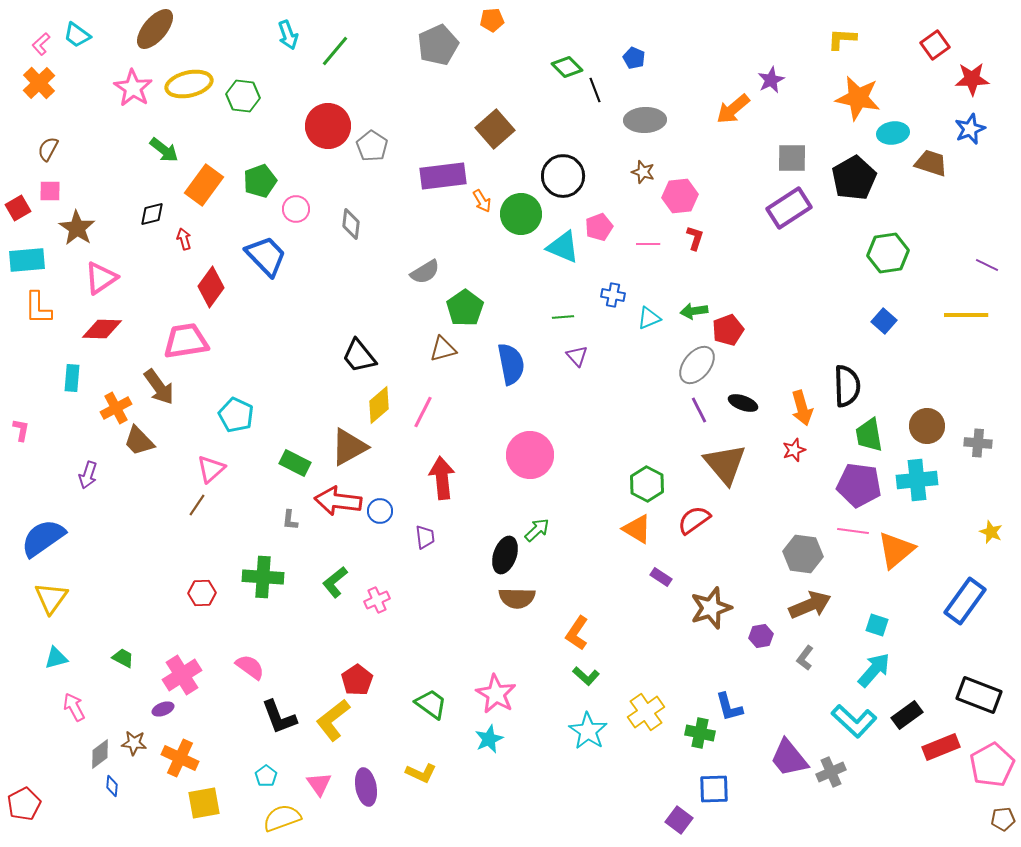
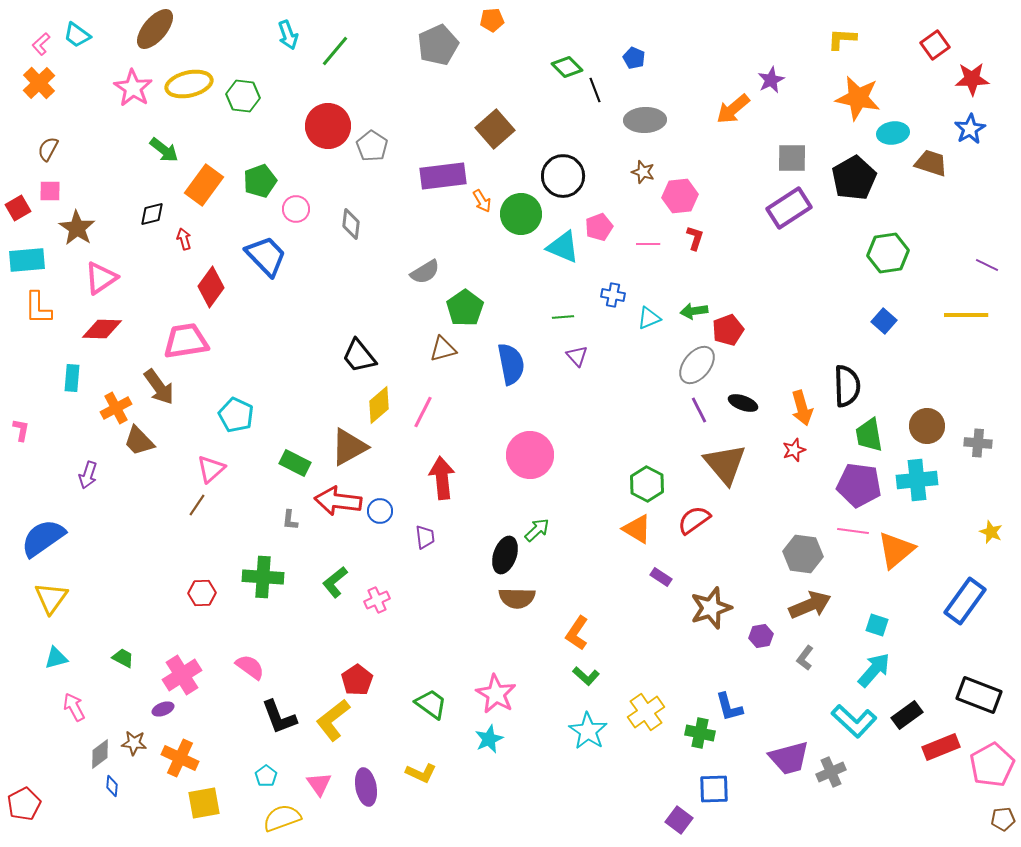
blue star at (970, 129): rotated 8 degrees counterclockwise
purple trapezoid at (789, 758): rotated 66 degrees counterclockwise
